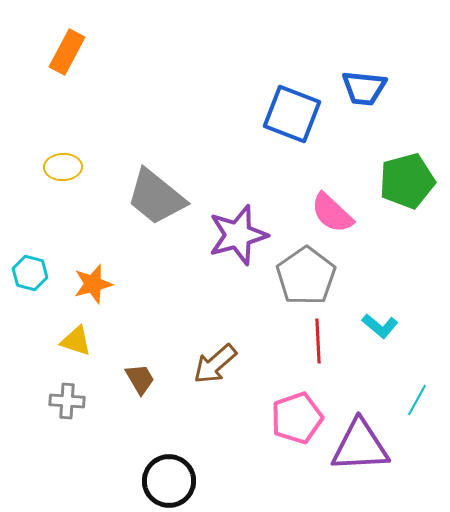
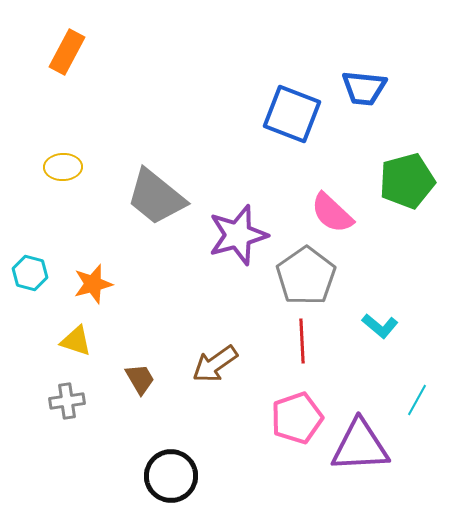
red line: moved 16 px left
brown arrow: rotated 6 degrees clockwise
gray cross: rotated 12 degrees counterclockwise
black circle: moved 2 px right, 5 px up
